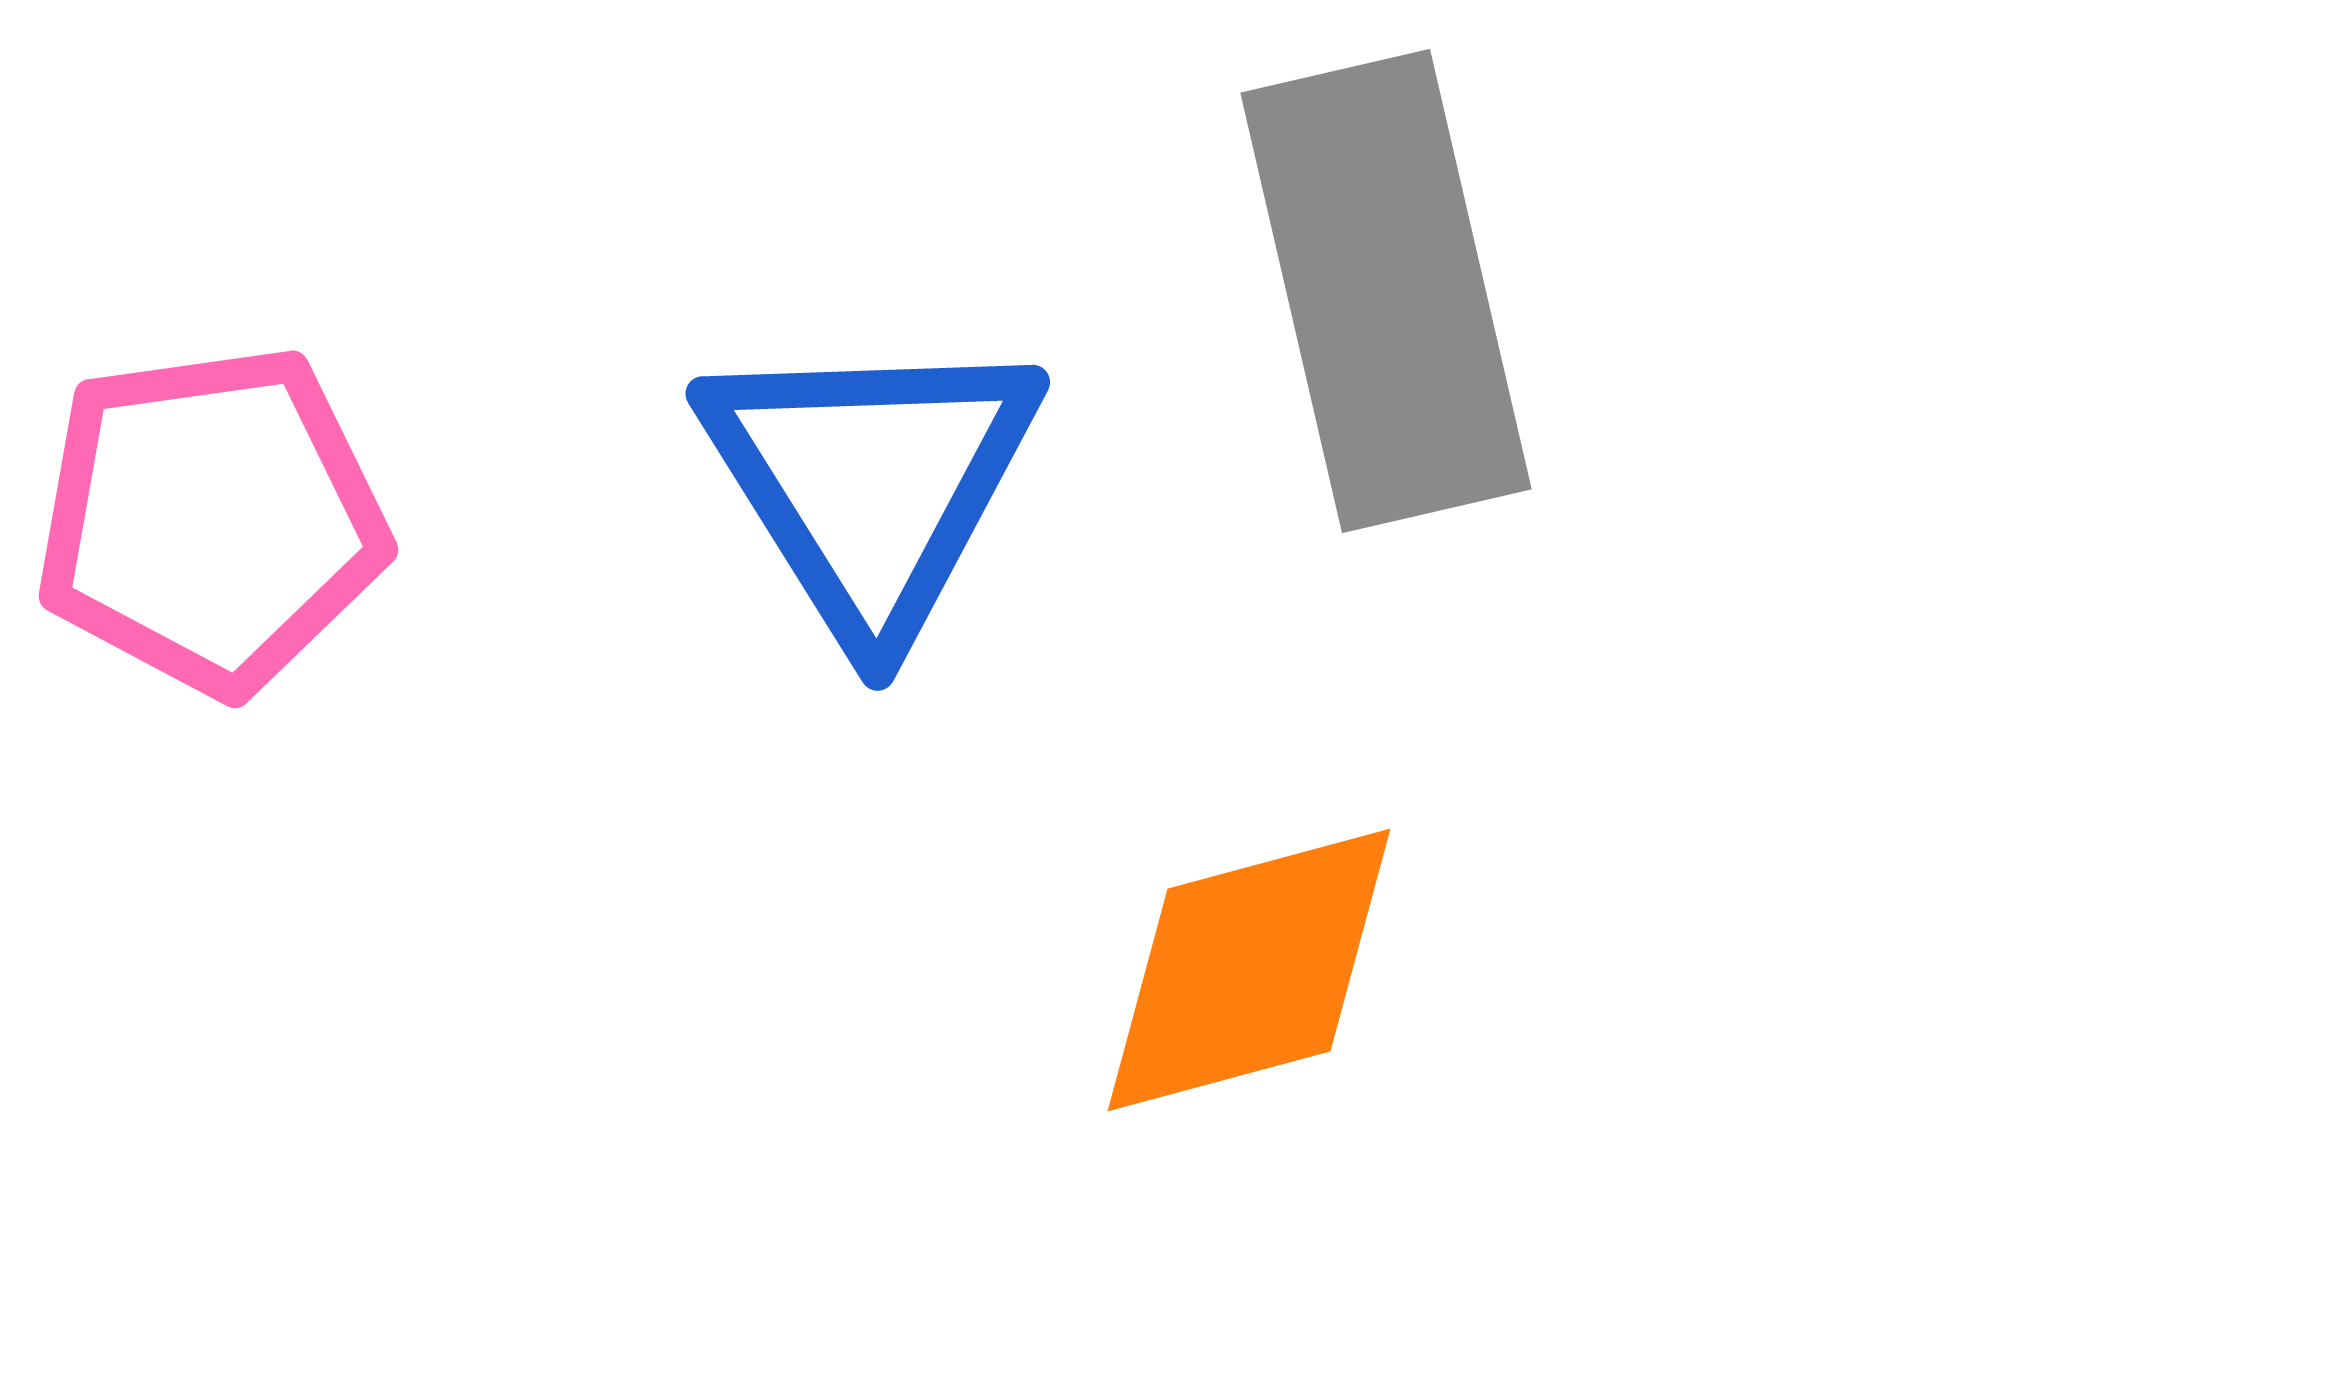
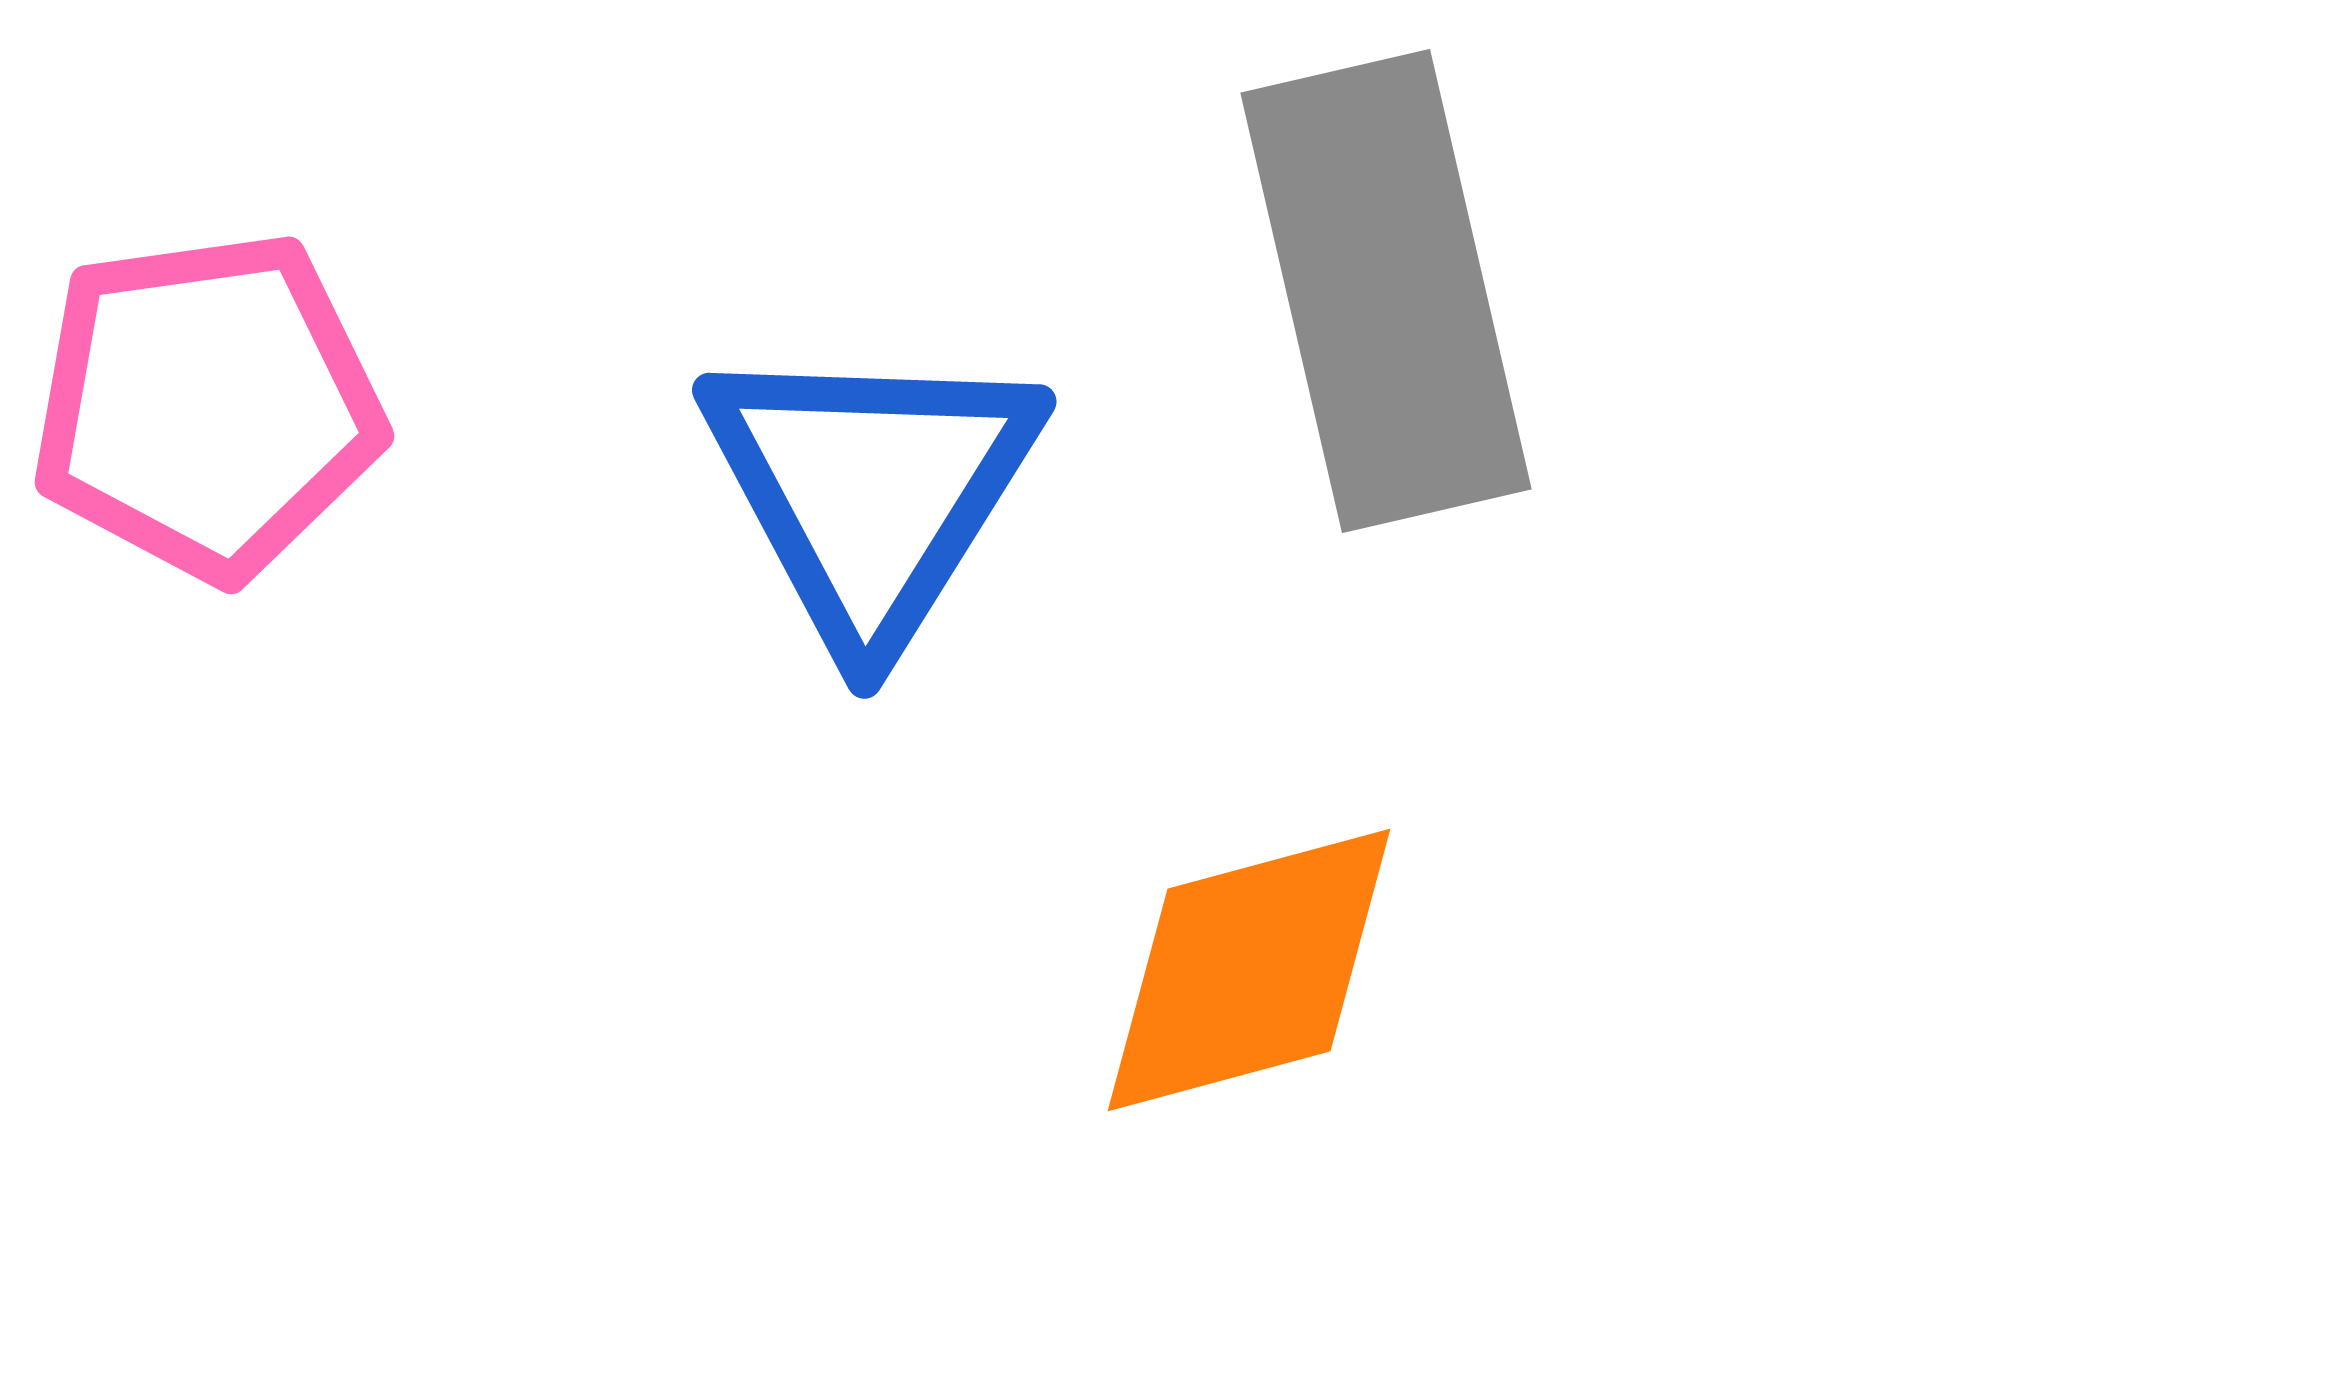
blue triangle: moved 8 px down; rotated 4 degrees clockwise
pink pentagon: moved 4 px left, 114 px up
